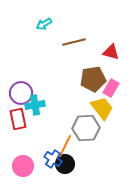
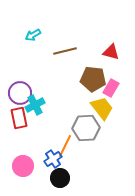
cyan arrow: moved 11 px left, 11 px down
brown line: moved 9 px left, 9 px down
brown pentagon: rotated 15 degrees clockwise
purple circle: moved 1 px left
cyan cross: rotated 18 degrees counterclockwise
red rectangle: moved 1 px right, 1 px up
blue cross: rotated 24 degrees clockwise
black circle: moved 5 px left, 14 px down
